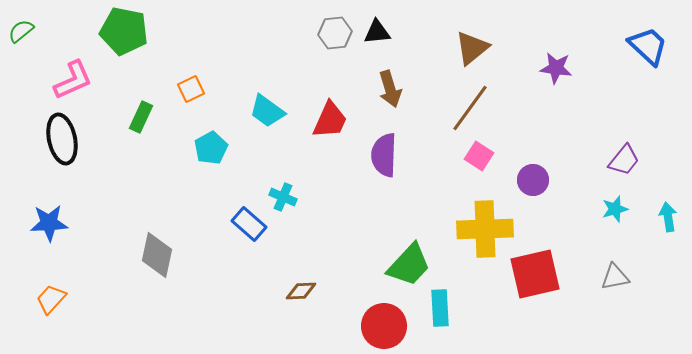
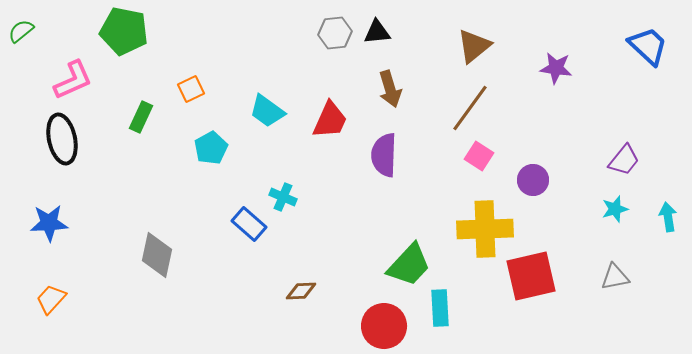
brown triangle: moved 2 px right, 2 px up
red square: moved 4 px left, 2 px down
